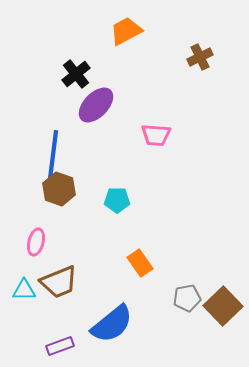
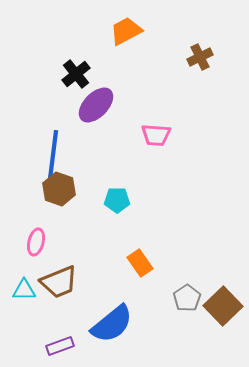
gray pentagon: rotated 24 degrees counterclockwise
